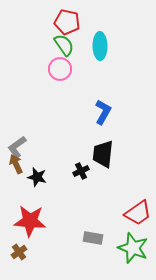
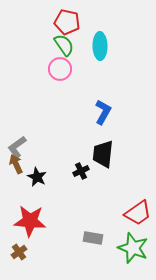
black star: rotated 12 degrees clockwise
